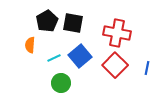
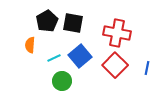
green circle: moved 1 px right, 2 px up
